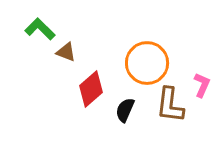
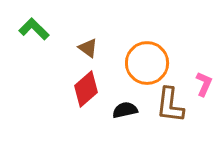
green L-shape: moved 6 px left
brown triangle: moved 22 px right, 4 px up; rotated 15 degrees clockwise
pink L-shape: moved 2 px right, 1 px up
red diamond: moved 5 px left
black semicircle: rotated 55 degrees clockwise
